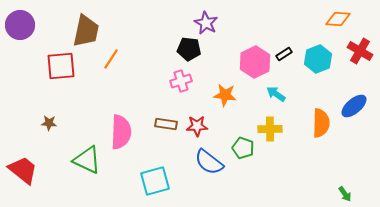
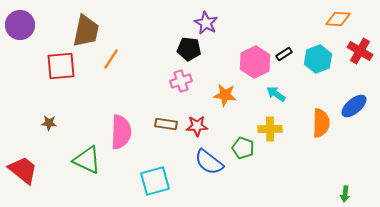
green arrow: rotated 42 degrees clockwise
